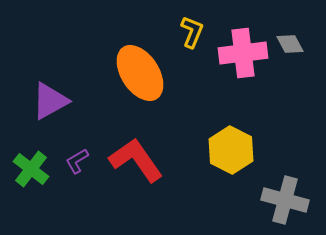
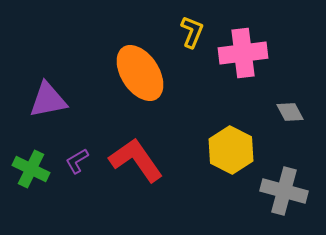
gray diamond: moved 68 px down
purple triangle: moved 2 px left, 1 px up; rotated 18 degrees clockwise
green cross: rotated 12 degrees counterclockwise
gray cross: moved 1 px left, 9 px up
